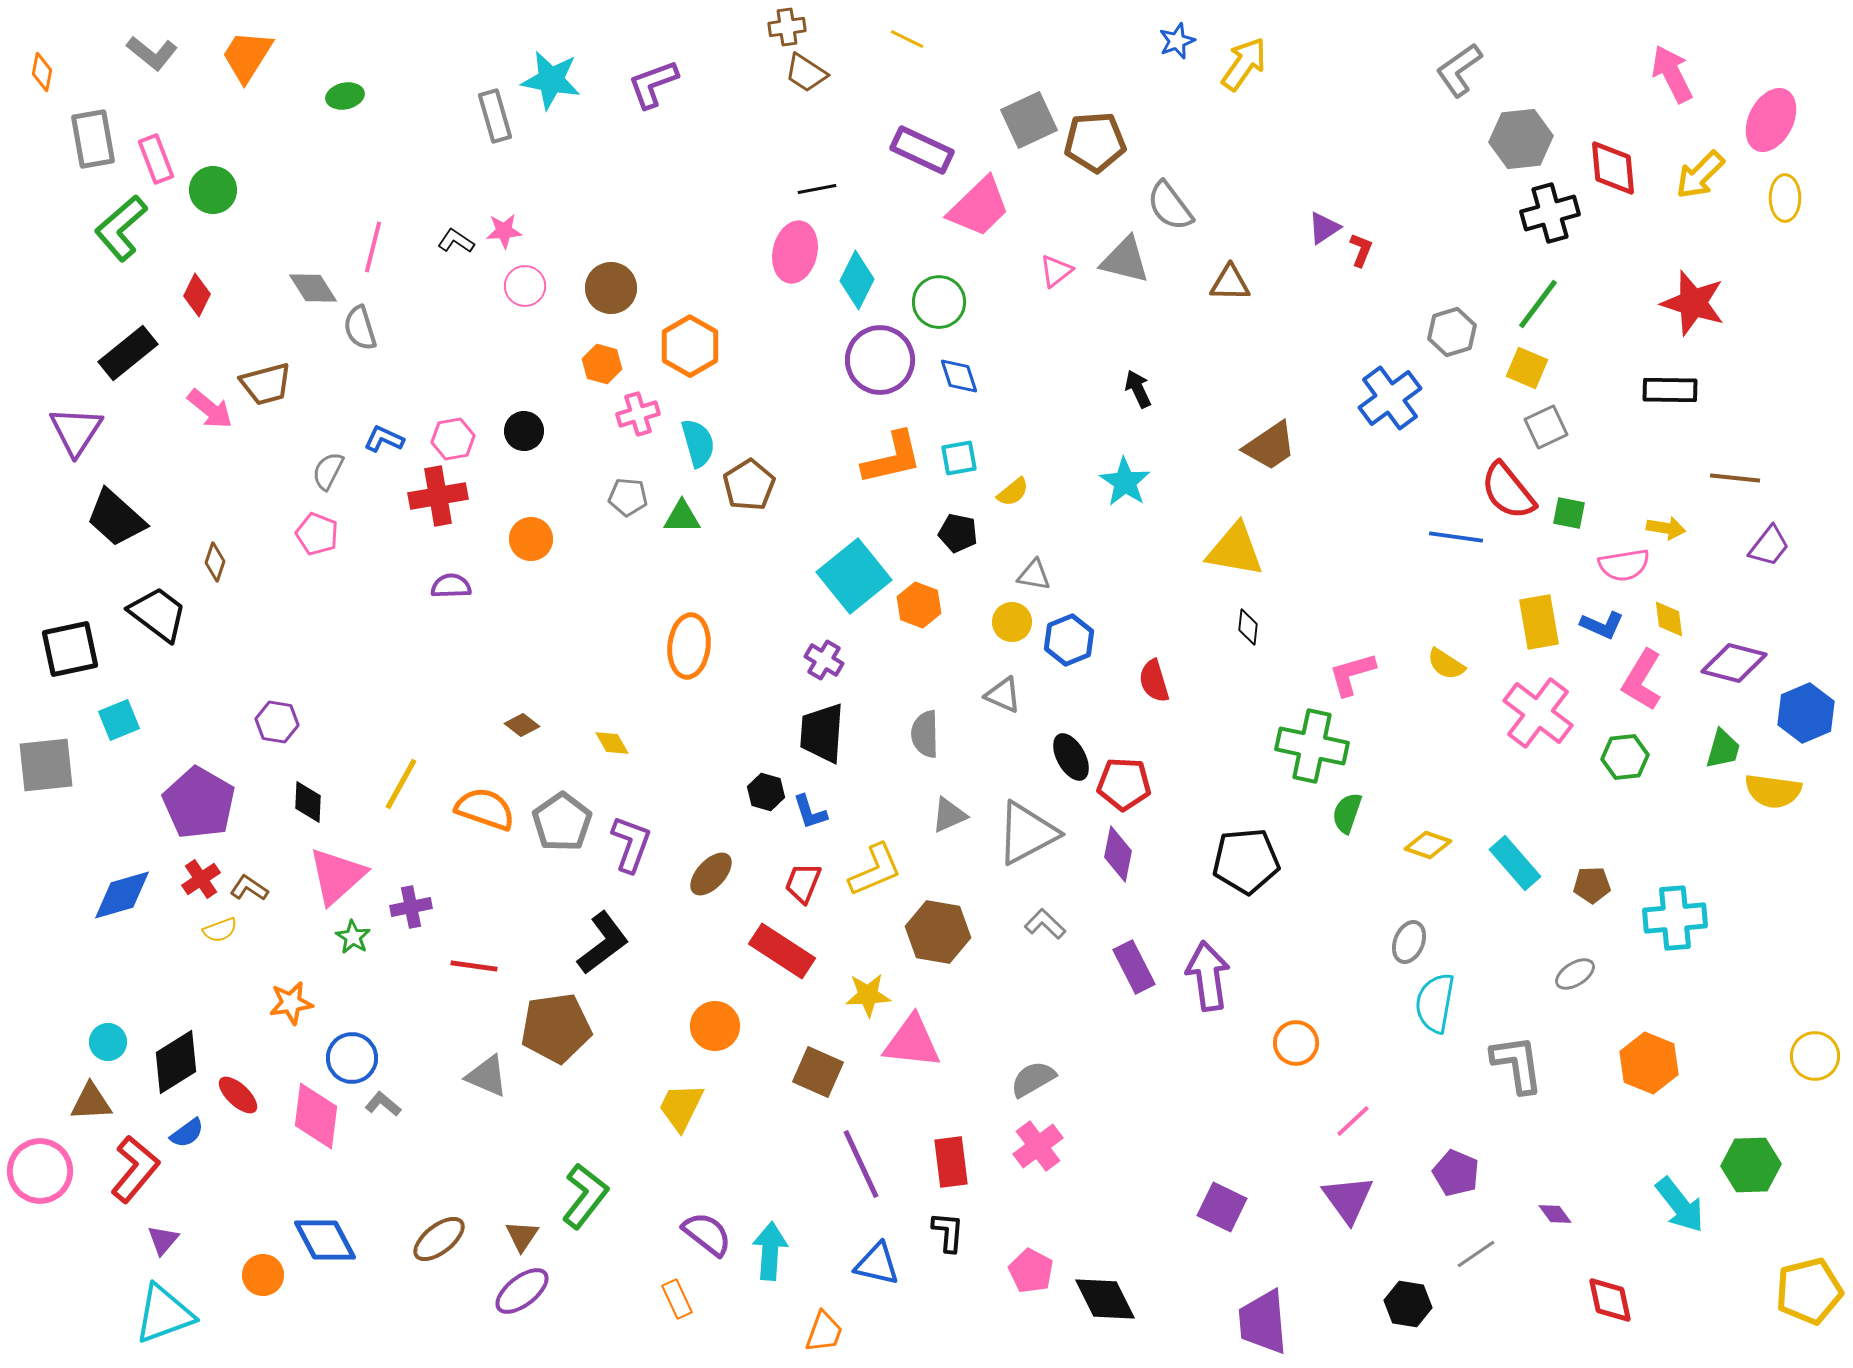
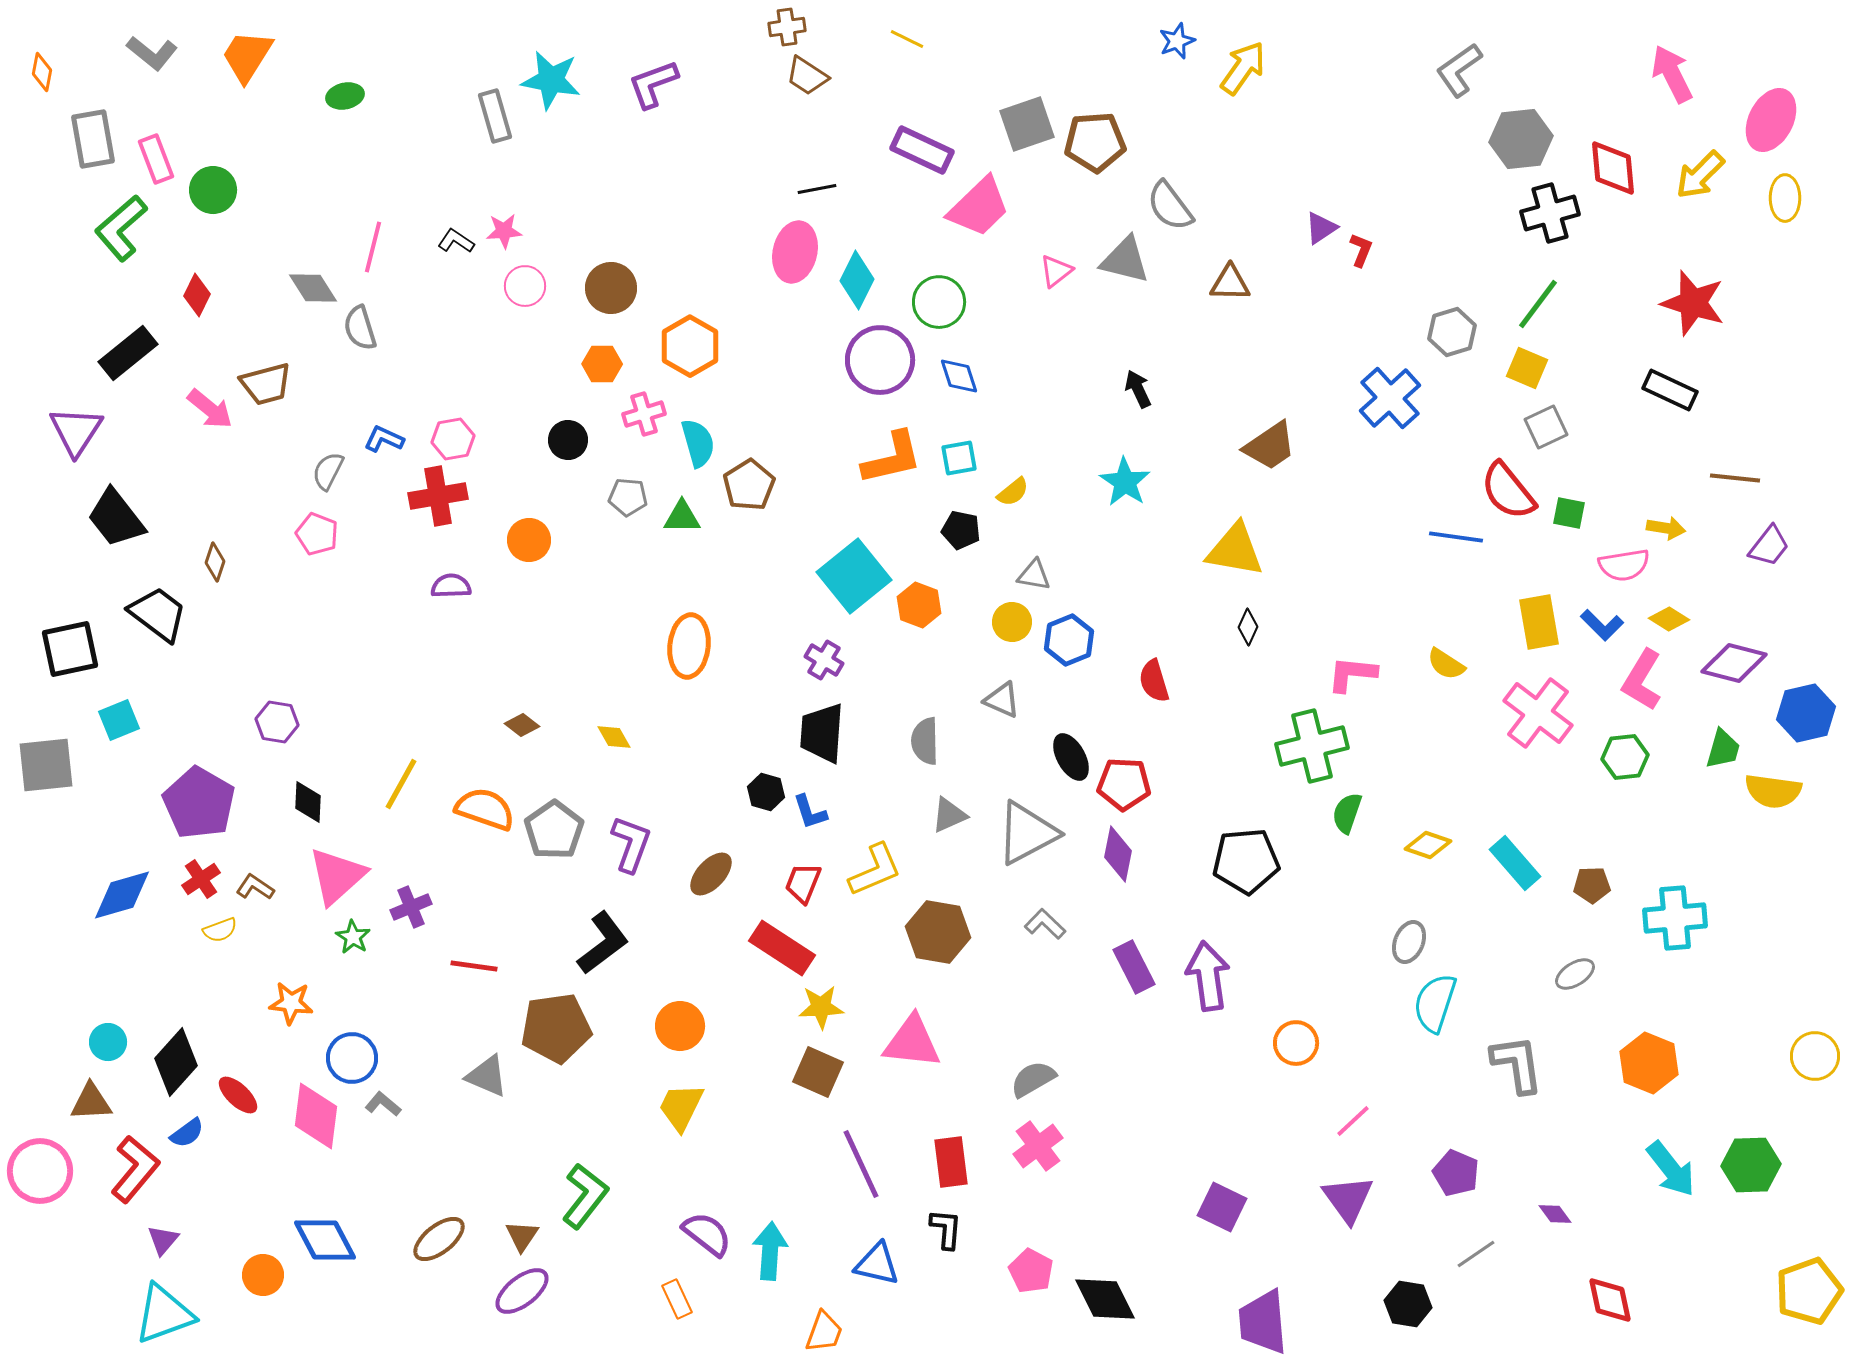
yellow arrow at (1244, 64): moved 1 px left, 4 px down
brown trapezoid at (806, 73): moved 1 px right, 3 px down
gray square at (1029, 120): moved 2 px left, 4 px down; rotated 6 degrees clockwise
purple triangle at (1324, 228): moved 3 px left
orange hexagon at (602, 364): rotated 15 degrees counterclockwise
black rectangle at (1670, 390): rotated 24 degrees clockwise
blue cross at (1390, 398): rotated 6 degrees counterclockwise
pink cross at (638, 414): moved 6 px right
black circle at (524, 431): moved 44 px right, 9 px down
black trapezoid at (116, 518): rotated 10 degrees clockwise
black pentagon at (958, 533): moved 3 px right, 3 px up
orange circle at (531, 539): moved 2 px left, 1 px down
yellow diamond at (1669, 619): rotated 51 degrees counterclockwise
blue L-shape at (1602, 625): rotated 21 degrees clockwise
black diamond at (1248, 627): rotated 18 degrees clockwise
pink L-shape at (1352, 674): rotated 22 degrees clockwise
gray triangle at (1003, 695): moved 1 px left, 5 px down
blue hexagon at (1806, 713): rotated 10 degrees clockwise
gray semicircle at (925, 734): moved 7 px down
yellow diamond at (612, 743): moved 2 px right, 6 px up
green cross at (1312, 746): rotated 26 degrees counterclockwise
gray pentagon at (562, 822): moved 8 px left, 8 px down
brown L-shape at (249, 888): moved 6 px right, 1 px up
purple cross at (411, 907): rotated 12 degrees counterclockwise
red rectangle at (782, 951): moved 3 px up
yellow star at (868, 995): moved 47 px left, 12 px down
orange star at (291, 1003): rotated 15 degrees clockwise
cyan semicircle at (1435, 1003): rotated 8 degrees clockwise
orange circle at (715, 1026): moved 35 px left
black diamond at (176, 1062): rotated 16 degrees counterclockwise
cyan arrow at (1680, 1205): moved 9 px left, 36 px up
black L-shape at (948, 1232): moved 2 px left, 3 px up
yellow pentagon at (1809, 1291): rotated 6 degrees counterclockwise
